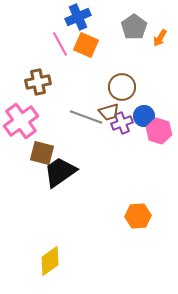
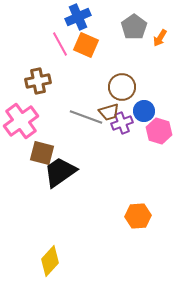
brown cross: moved 1 px up
blue circle: moved 5 px up
yellow diamond: rotated 12 degrees counterclockwise
